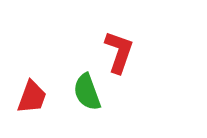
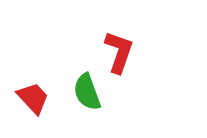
red trapezoid: moved 1 px right, 1 px down; rotated 63 degrees counterclockwise
